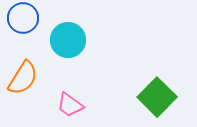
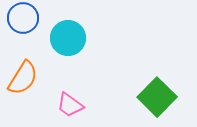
cyan circle: moved 2 px up
